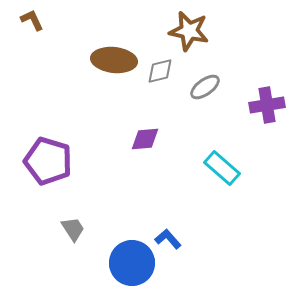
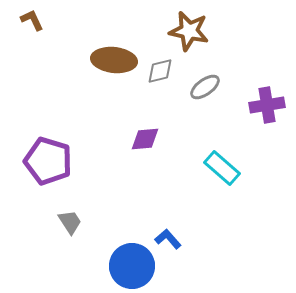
gray trapezoid: moved 3 px left, 7 px up
blue circle: moved 3 px down
